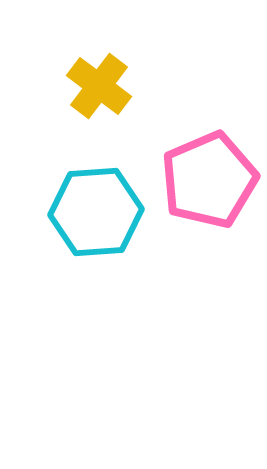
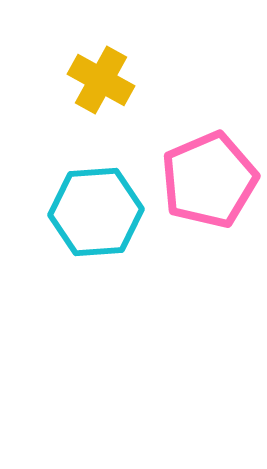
yellow cross: moved 2 px right, 6 px up; rotated 8 degrees counterclockwise
